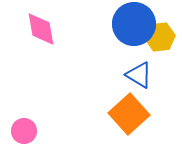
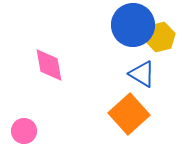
blue circle: moved 1 px left, 1 px down
pink diamond: moved 8 px right, 36 px down
yellow hexagon: rotated 8 degrees counterclockwise
blue triangle: moved 3 px right, 1 px up
